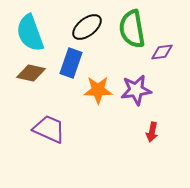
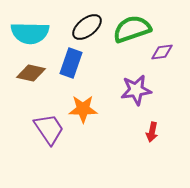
green semicircle: rotated 81 degrees clockwise
cyan semicircle: rotated 69 degrees counterclockwise
orange star: moved 15 px left, 19 px down
purple trapezoid: rotated 32 degrees clockwise
